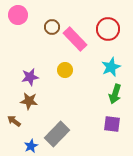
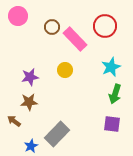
pink circle: moved 1 px down
red circle: moved 3 px left, 3 px up
brown star: moved 1 px down; rotated 12 degrees counterclockwise
